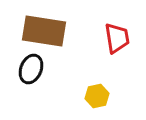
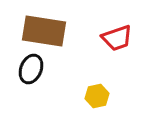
red trapezoid: rotated 80 degrees clockwise
